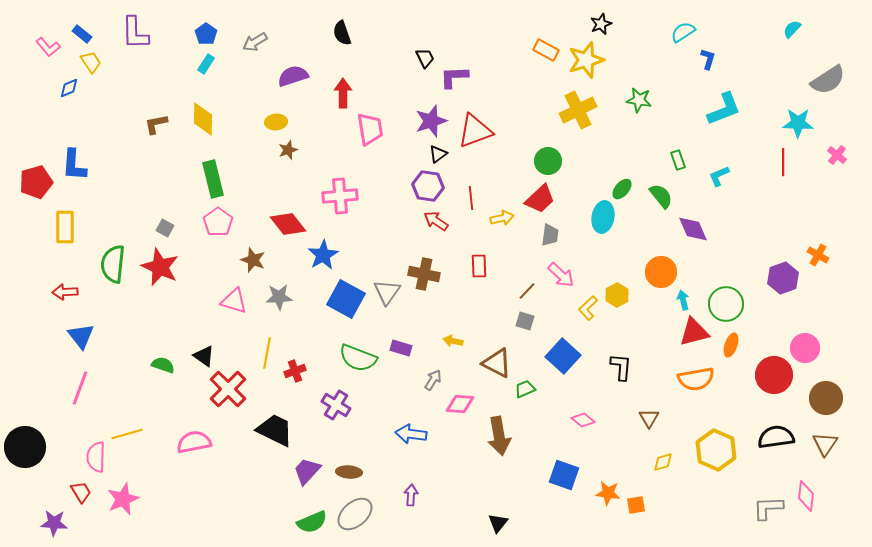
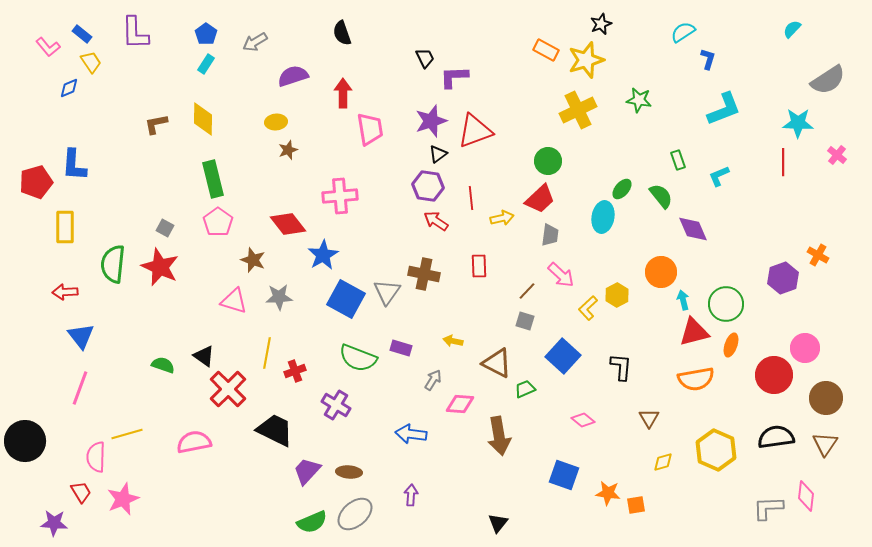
black circle at (25, 447): moved 6 px up
